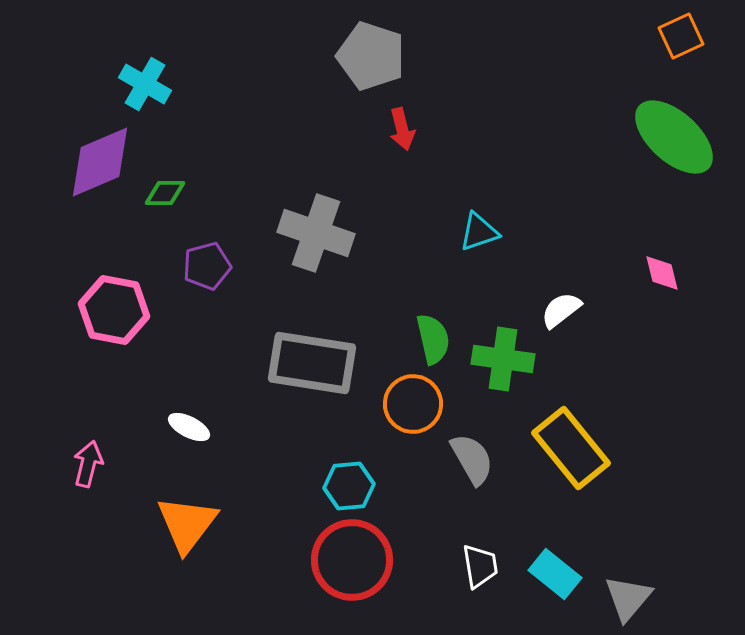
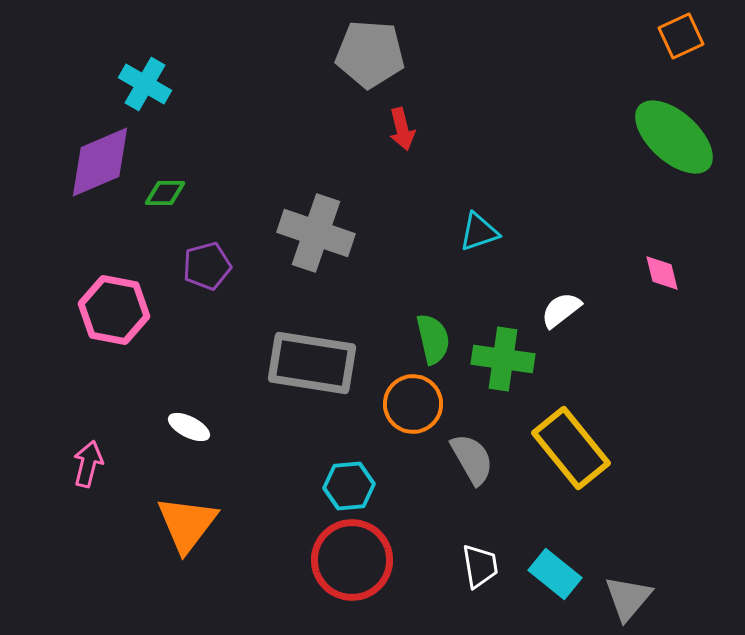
gray pentagon: moved 1 px left, 2 px up; rotated 14 degrees counterclockwise
